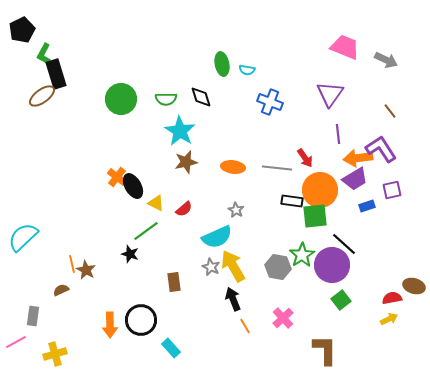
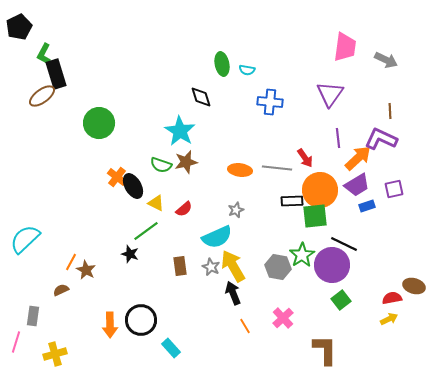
black pentagon at (22, 30): moved 3 px left, 3 px up
pink trapezoid at (345, 47): rotated 76 degrees clockwise
green circle at (121, 99): moved 22 px left, 24 px down
green semicircle at (166, 99): moved 5 px left, 66 px down; rotated 20 degrees clockwise
blue cross at (270, 102): rotated 15 degrees counterclockwise
brown line at (390, 111): rotated 35 degrees clockwise
purple line at (338, 134): moved 4 px down
purple L-shape at (381, 149): moved 10 px up; rotated 32 degrees counterclockwise
orange arrow at (358, 158): rotated 144 degrees clockwise
orange ellipse at (233, 167): moved 7 px right, 3 px down
purple trapezoid at (355, 179): moved 2 px right, 6 px down
purple square at (392, 190): moved 2 px right, 1 px up
black rectangle at (292, 201): rotated 10 degrees counterclockwise
gray star at (236, 210): rotated 21 degrees clockwise
cyan semicircle at (23, 237): moved 2 px right, 2 px down
black line at (344, 244): rotated 16 degrees counterclockwise
orange line at (72, 264): moved 1 px left, 2 px up; rotated 42 degrees clockwise
brown rectangle at (174, 282): moved 6 px right, 16 px up
black arrow at (233, 299): moved 6 px up
pink line at (16, 342): rotated 45 degrees counterclockwise
